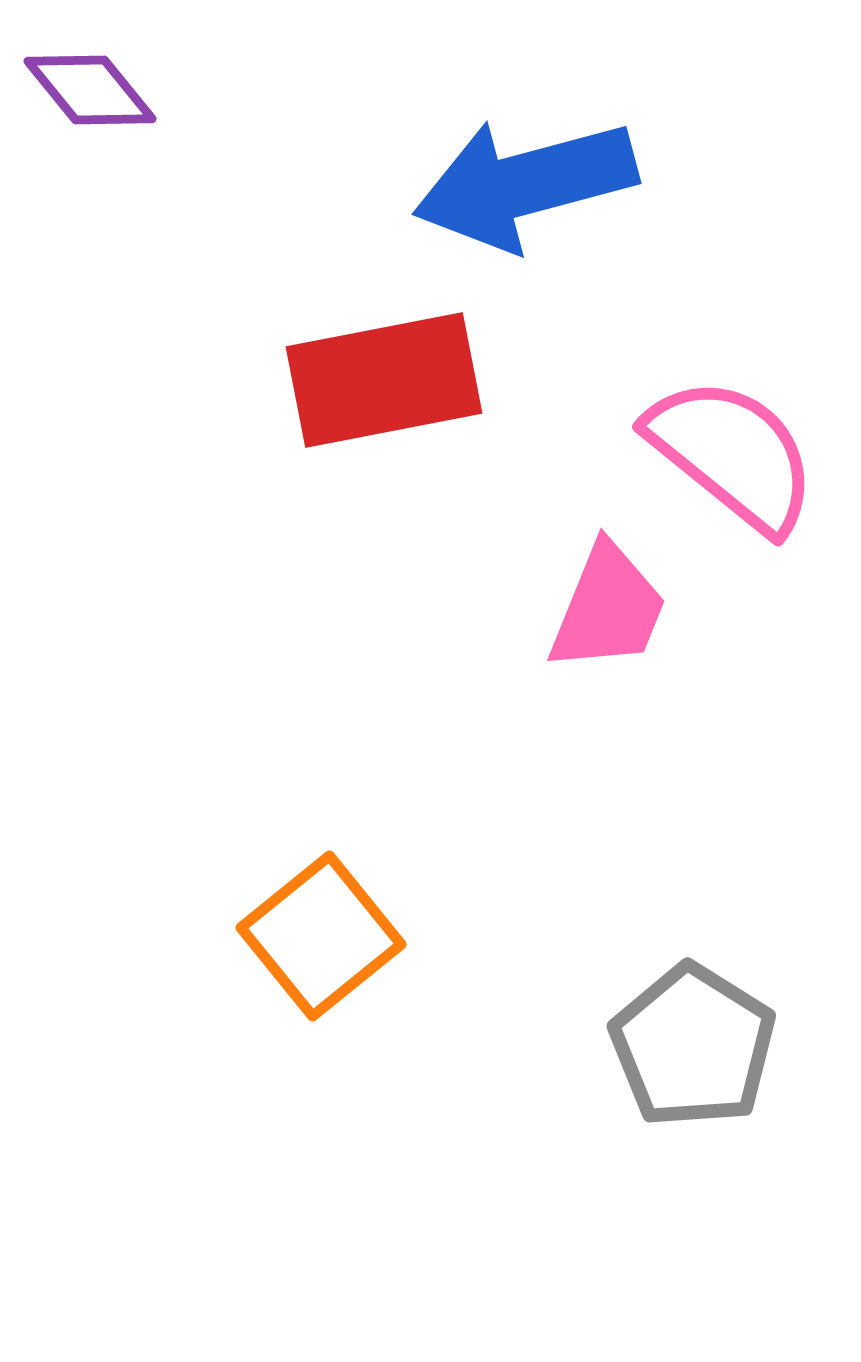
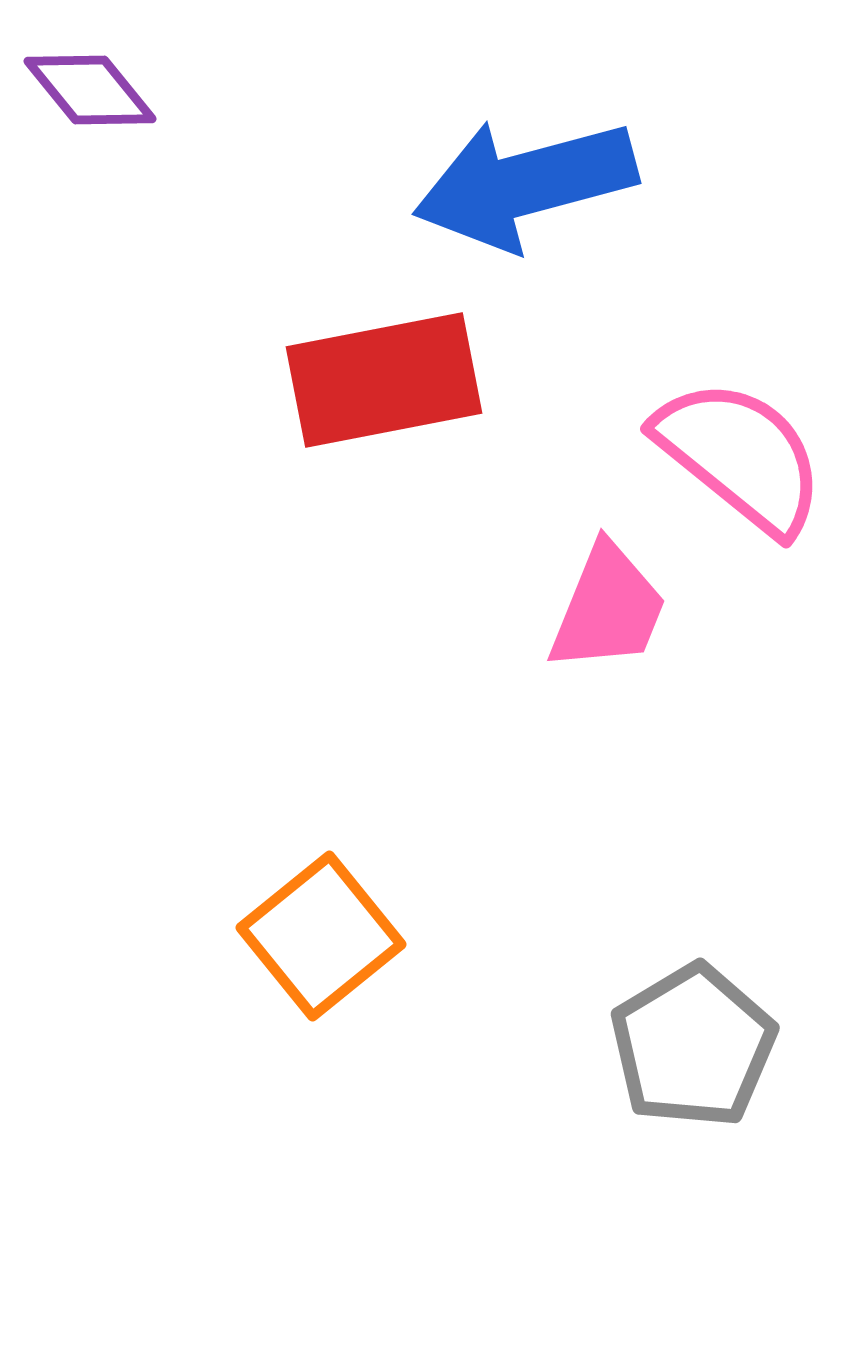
pink semicircle: moved 8 px right, 2 px down
gray pentagon: rotated 9 degrees clockwise
